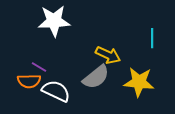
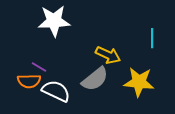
gray semicircle: moved 1 px left, 2 px down
